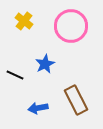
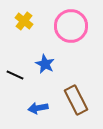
blue star: rotated 18 degrees counterclockwise
